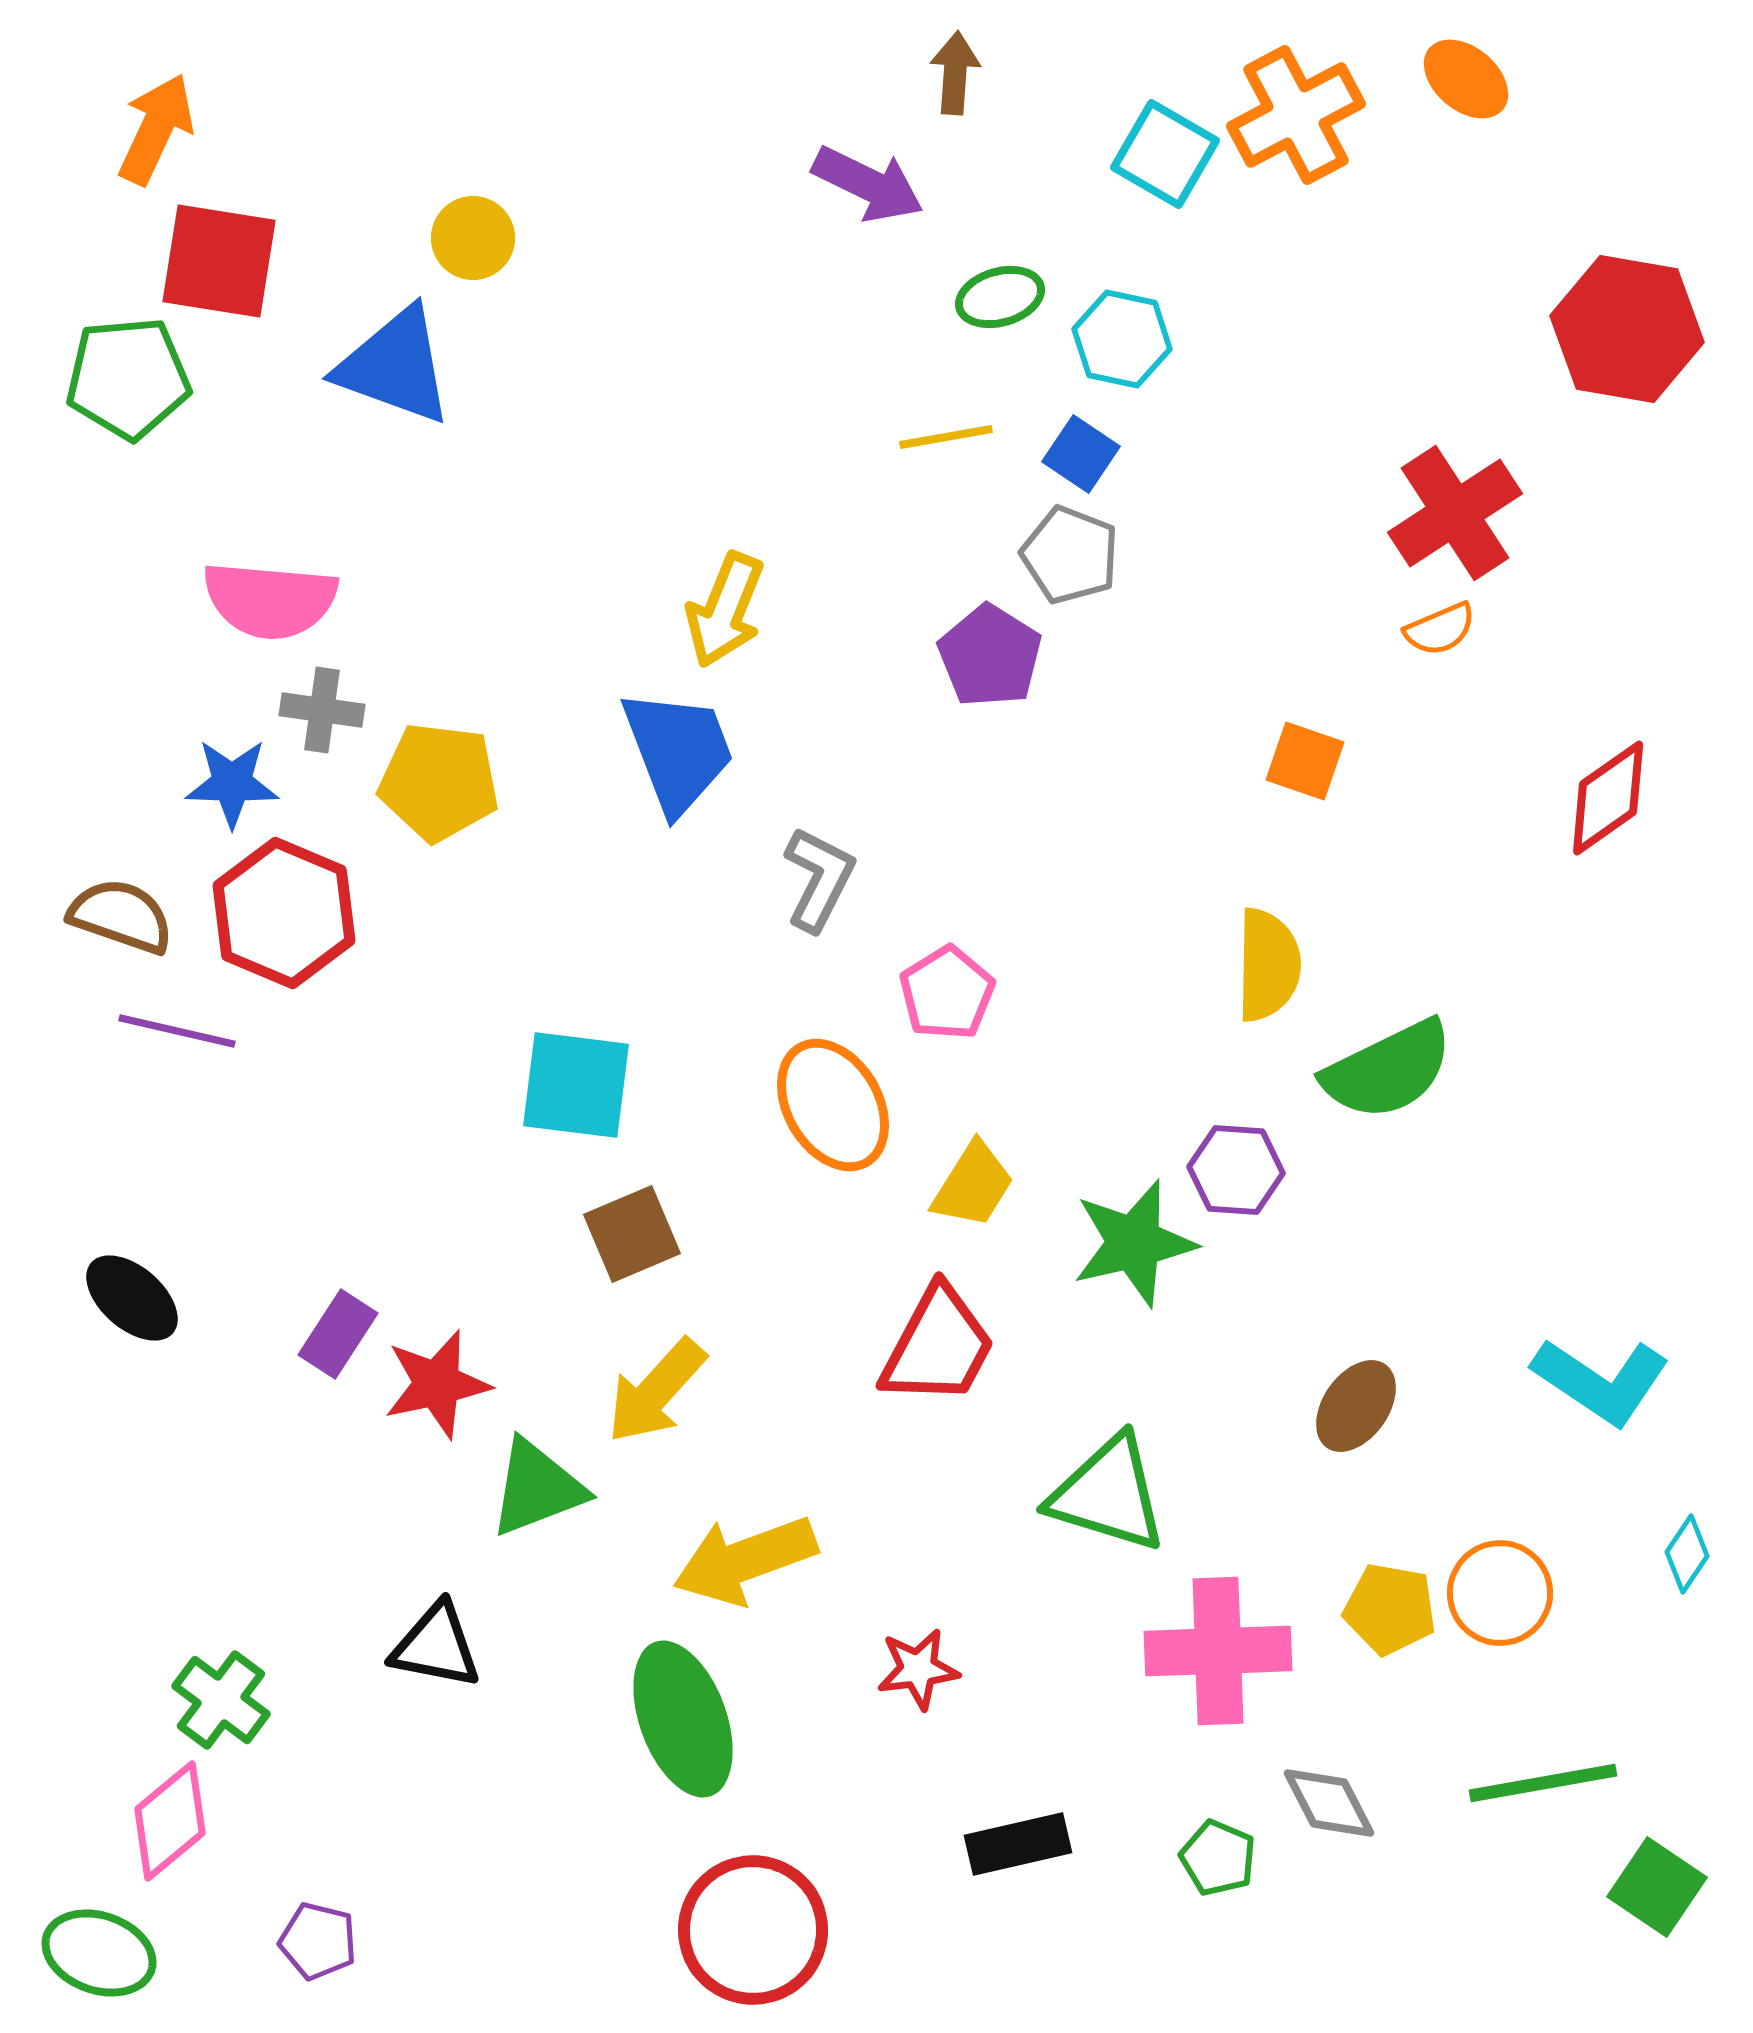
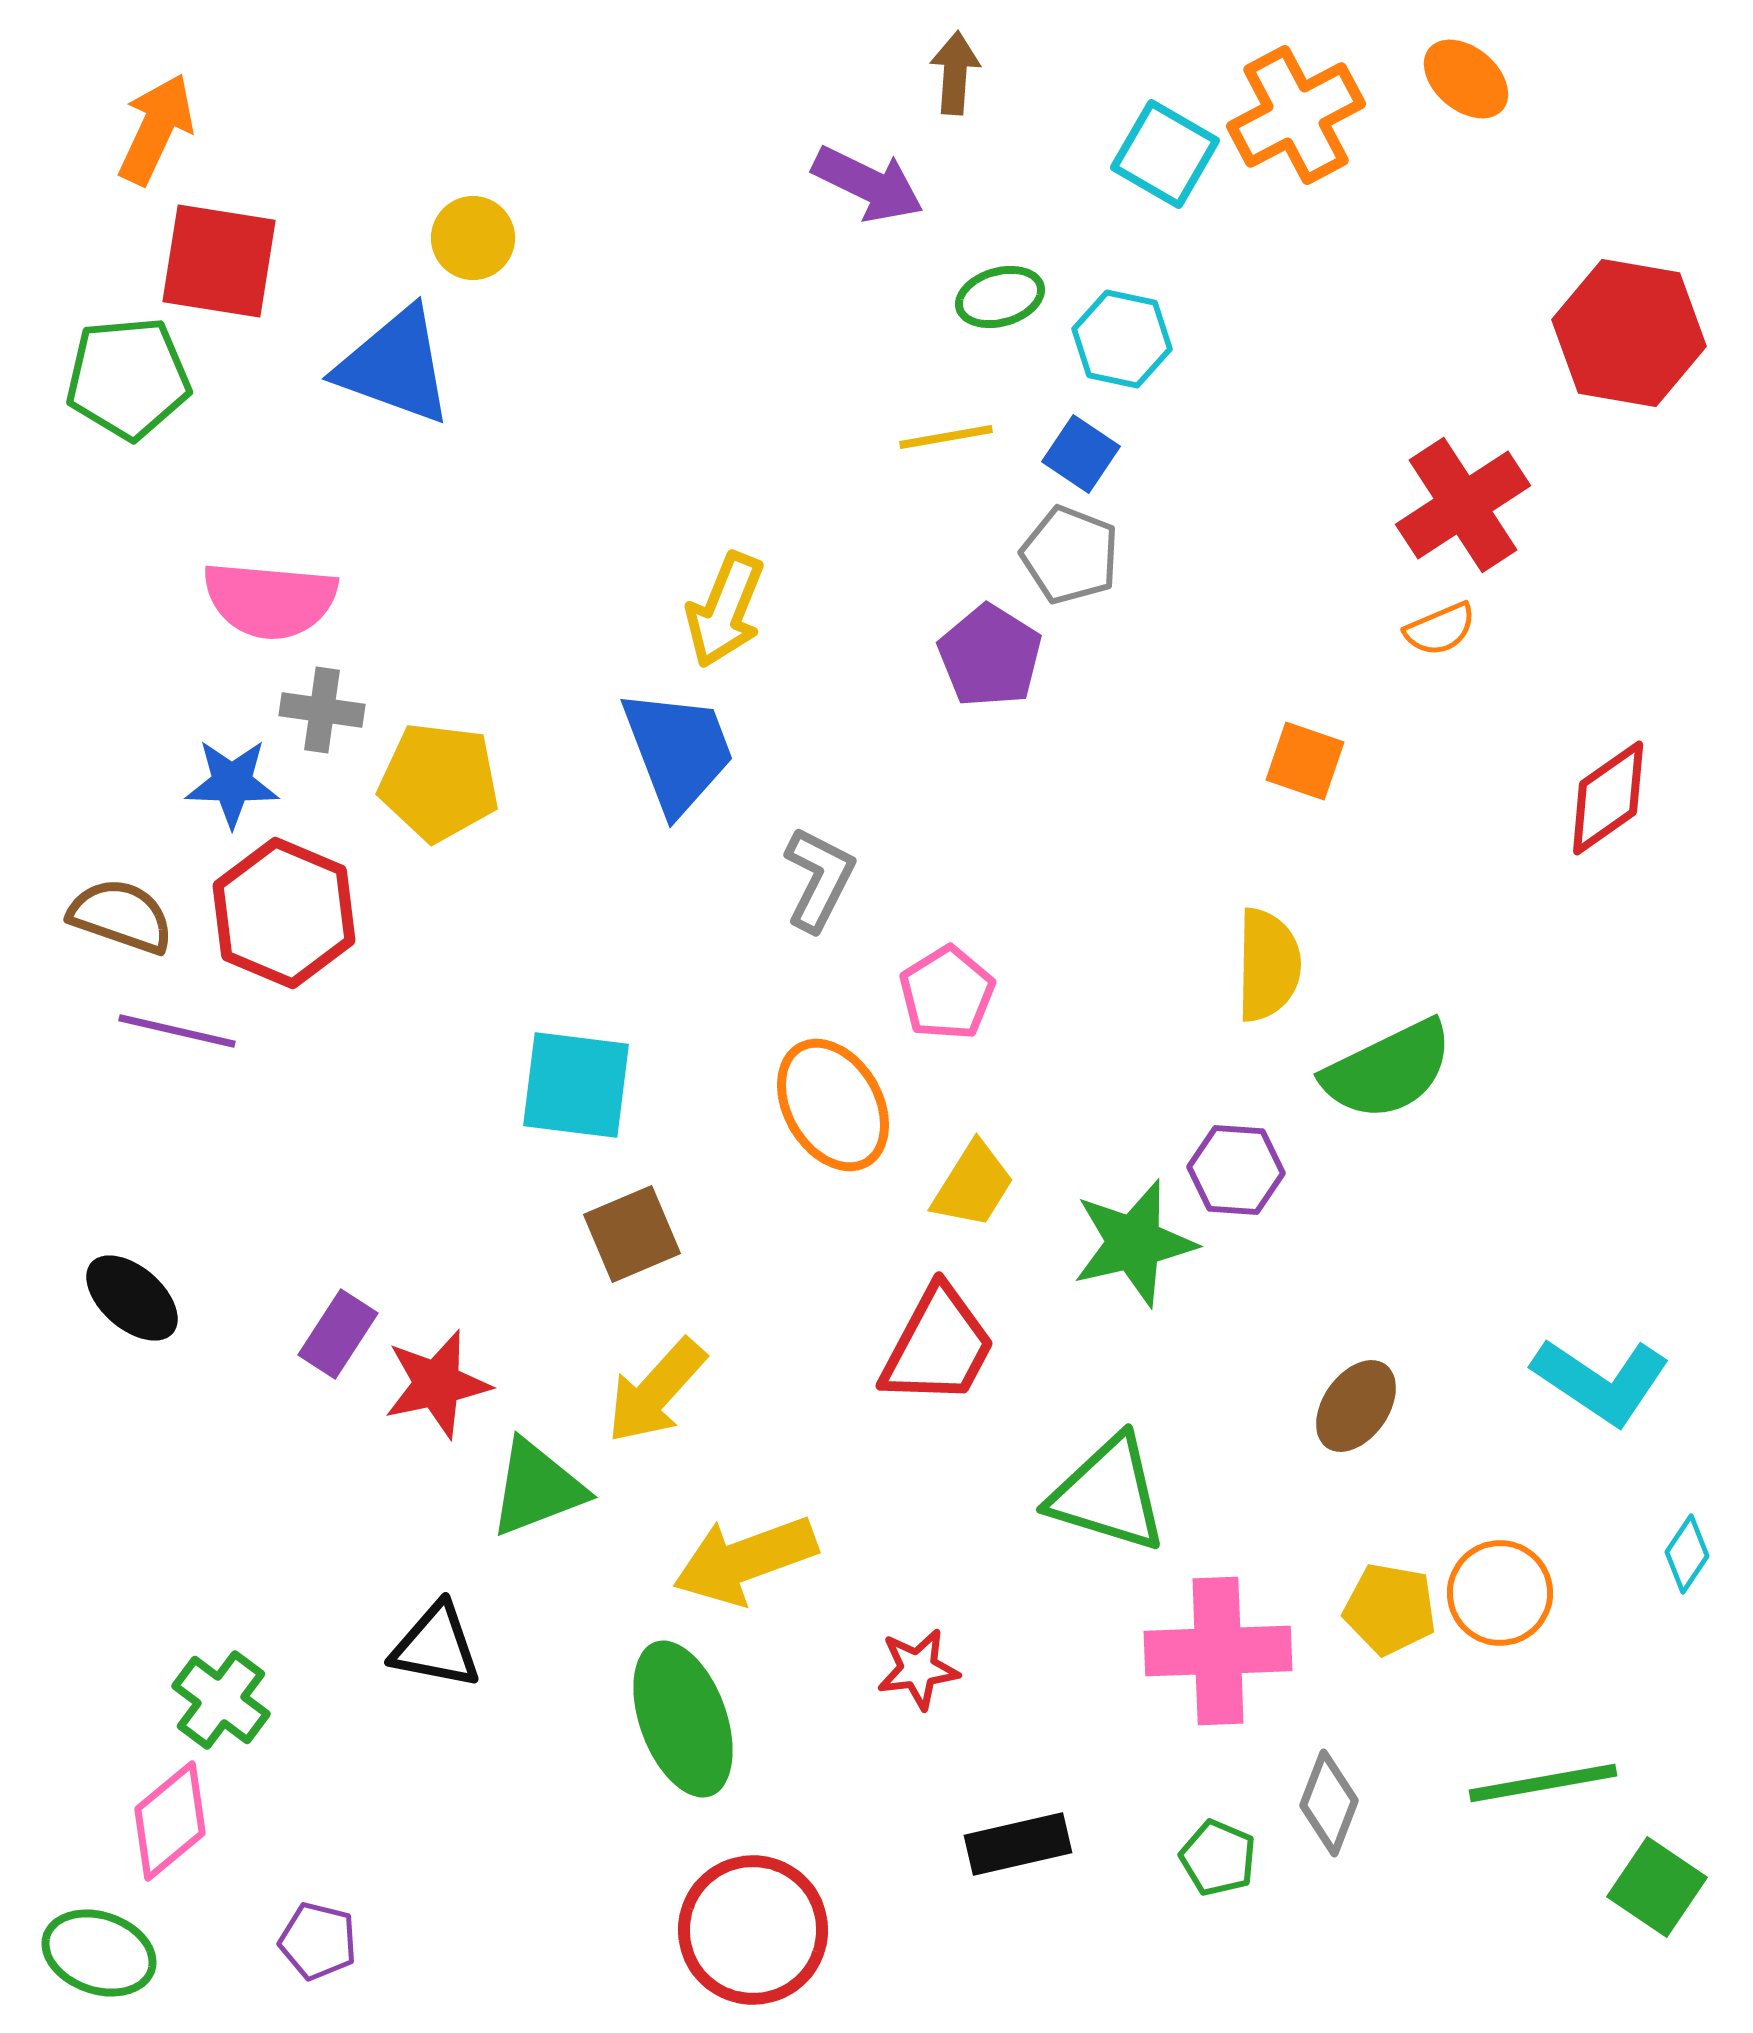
red hexagon at (1627, 329): moved 2 px right, 4 px down
red cross at (1455, 513): moved 8 px right, 8 px up
gray diamond at (1329, 1803): rotated 48 degrees clockwise
